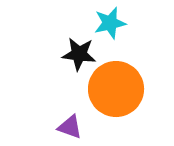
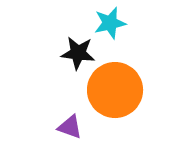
black star: moved 1 px left, 1 px up
orange circle: moved 1 px left, 1 px down
